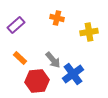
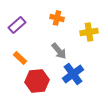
purple rectangle: moved 1 px right
gray arrow: moved 6 px right, 9 px up
